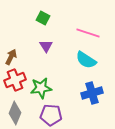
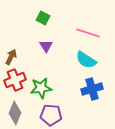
blue cross: moved 4 px up
